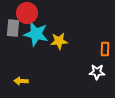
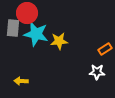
orange rectangle: rotated 56 degrees clockwise
